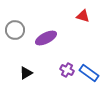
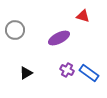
purple ellipse: moved 13 px right
